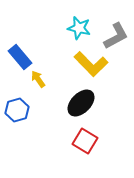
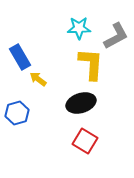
cyan star: rotated 15 degrees counterclockwise
blue rectangle: rotated 10 degrees clockwise
yellow L-shape: rotated 132 degrees counterclockwise
yellow arrow: rotated 18 degrees counterclockwise
black ellipse: rotated 28 degrees clockwise
blue hexagon: moved 3 px down
